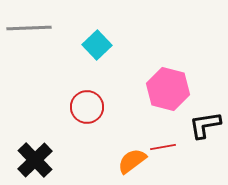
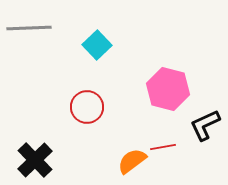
black L-shape: rotated 16 degrees counterclockwise
